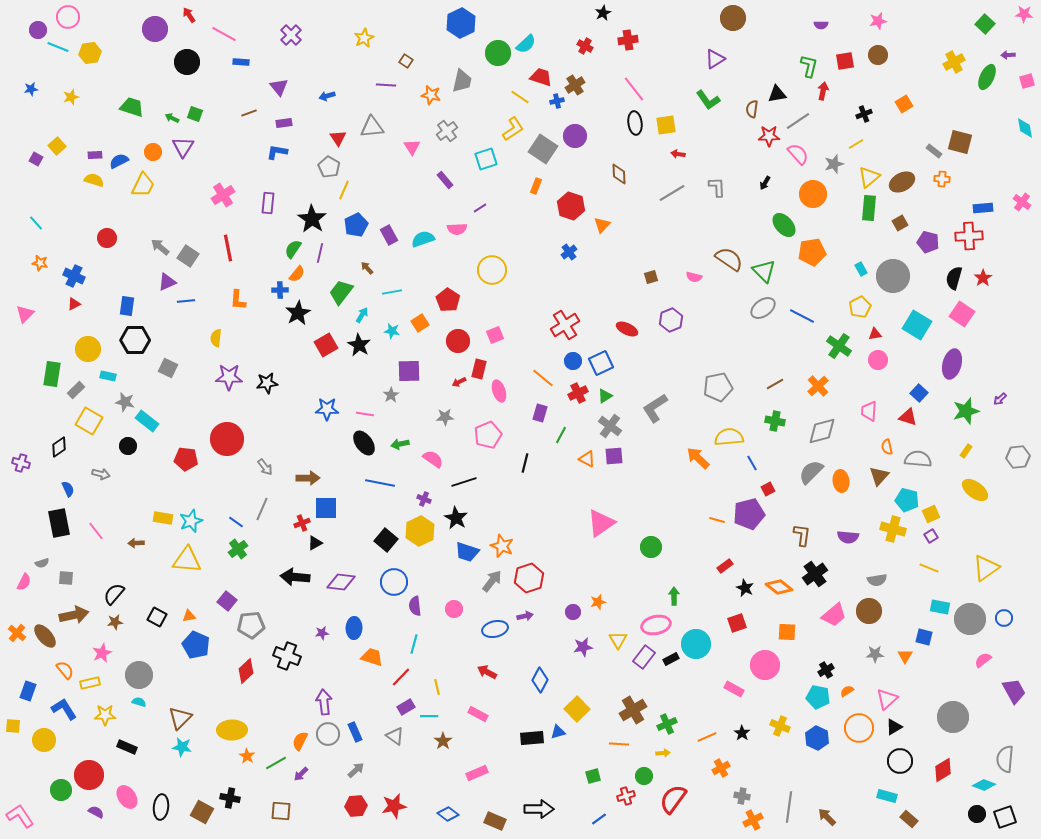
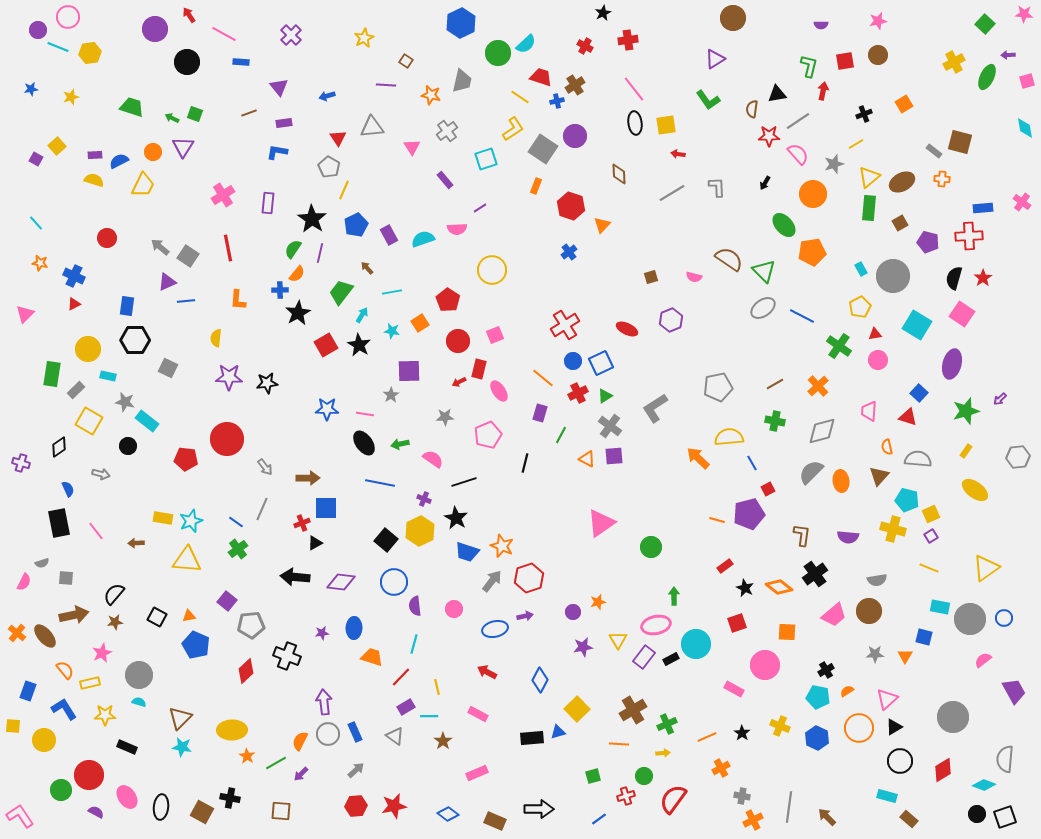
pink ellipse at (499, 391): rotated 15 degrees counterclockwise
